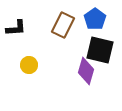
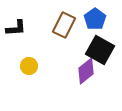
brown rectangle: moved 1 px right
black square: rotated 16 degrees clockwise
yellow circle: moved 1 px down
purple diamond: rotated 36 degrees clockwise
